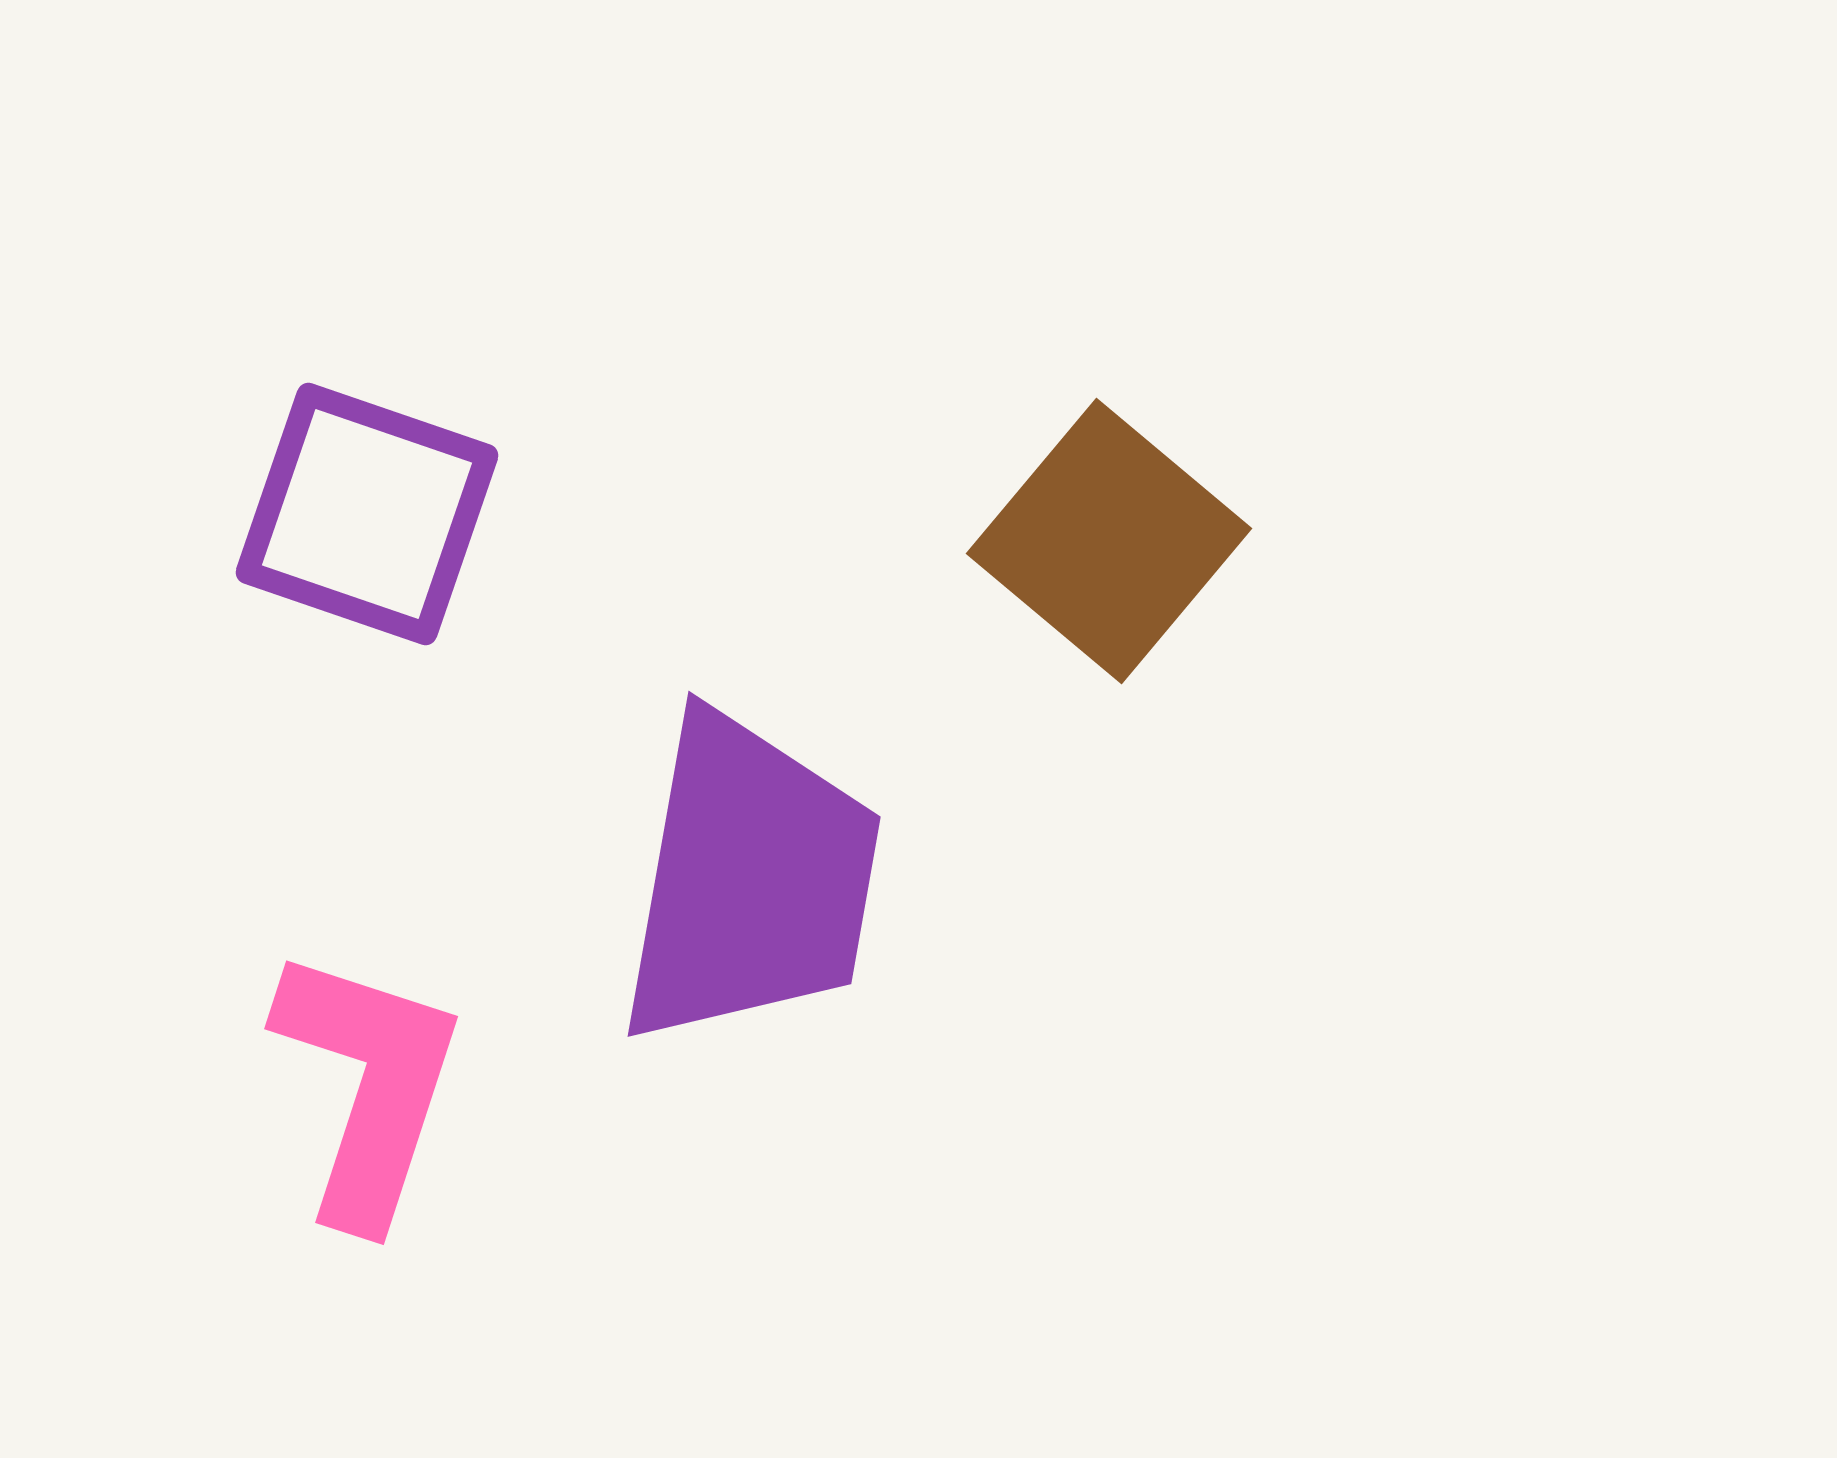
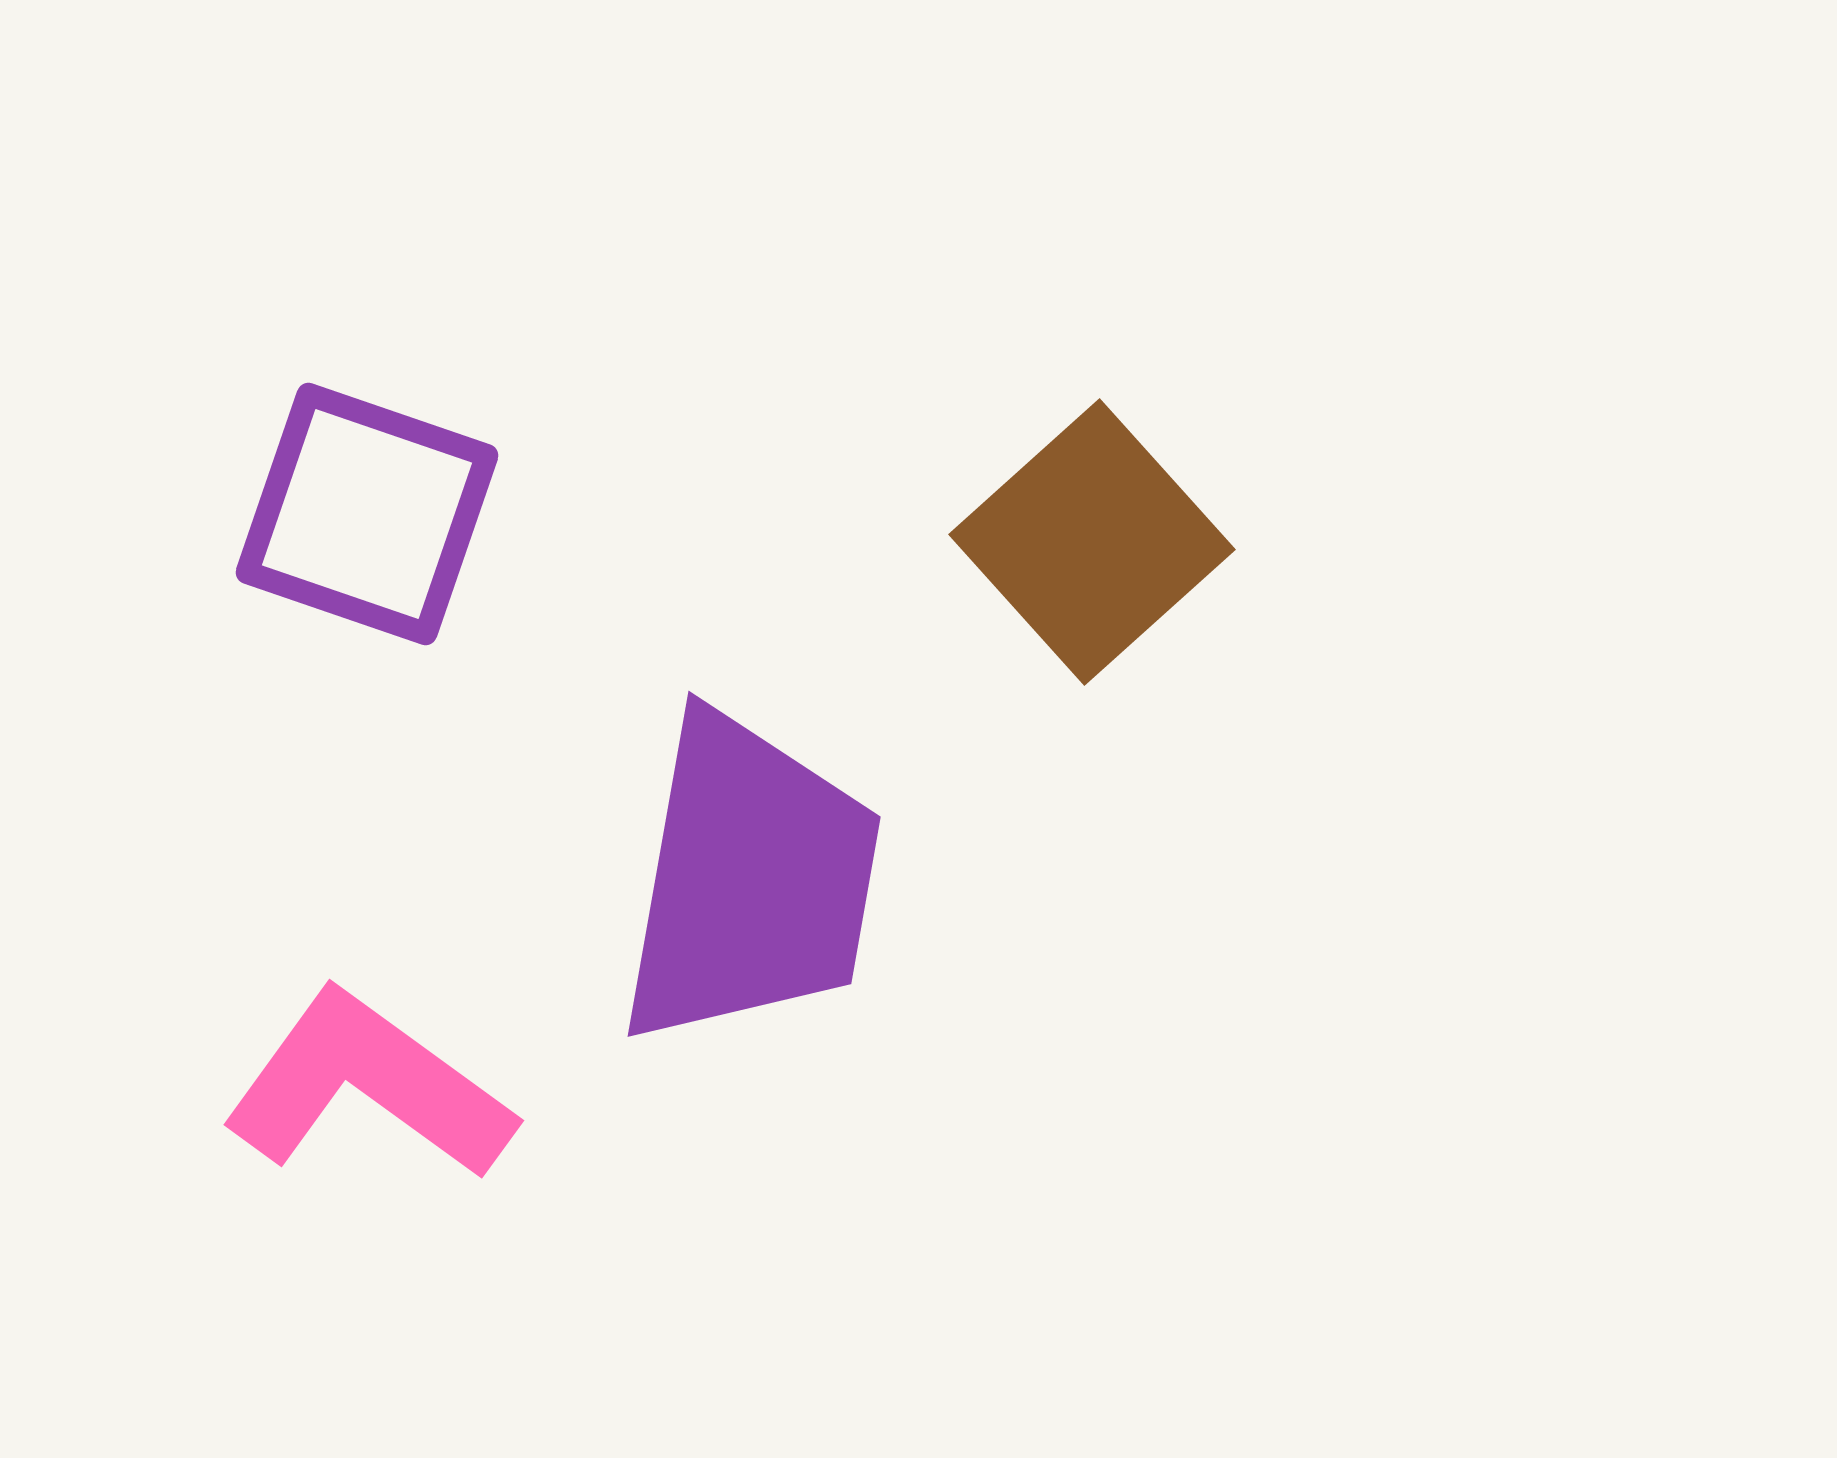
brown square: moved 17 px left, 1 px down; rotated 8 degrees clockwise
pink L-shape: rotated 72 degrees counterclockwise
